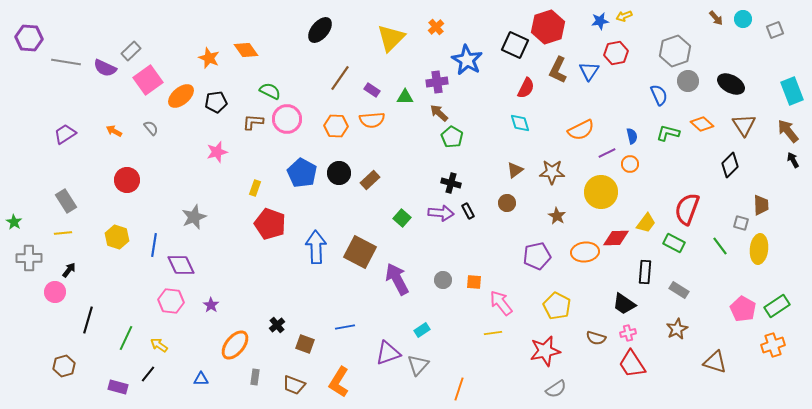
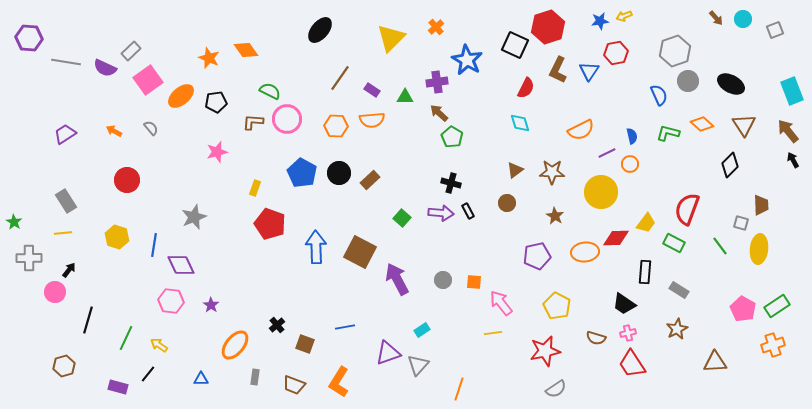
brown star at (557, 216): moved 2 px left
brown triangle at (715, 362): rotated 20 degrees counterclockwise
